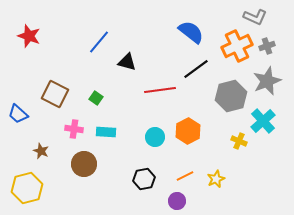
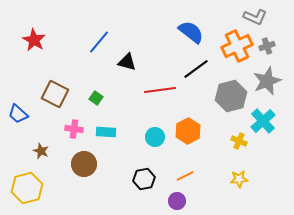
red star: moved 5 px right, 4 px down; rotated 10 degrees clockwise
yellow star: moved 23 px right; rotated 18 degrees clockwise
